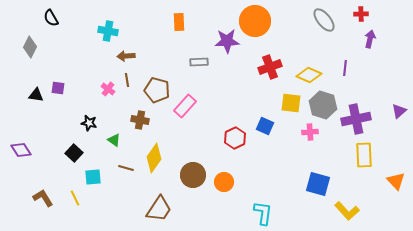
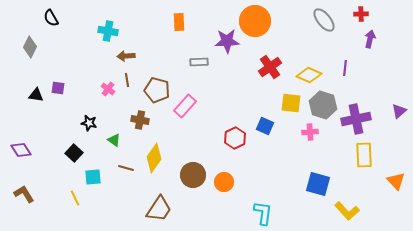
red cross at (270, 67): rotated 15 degrees counterclockwise
brown L-shape at (43, 198): moved 19 px left, 4 px up
